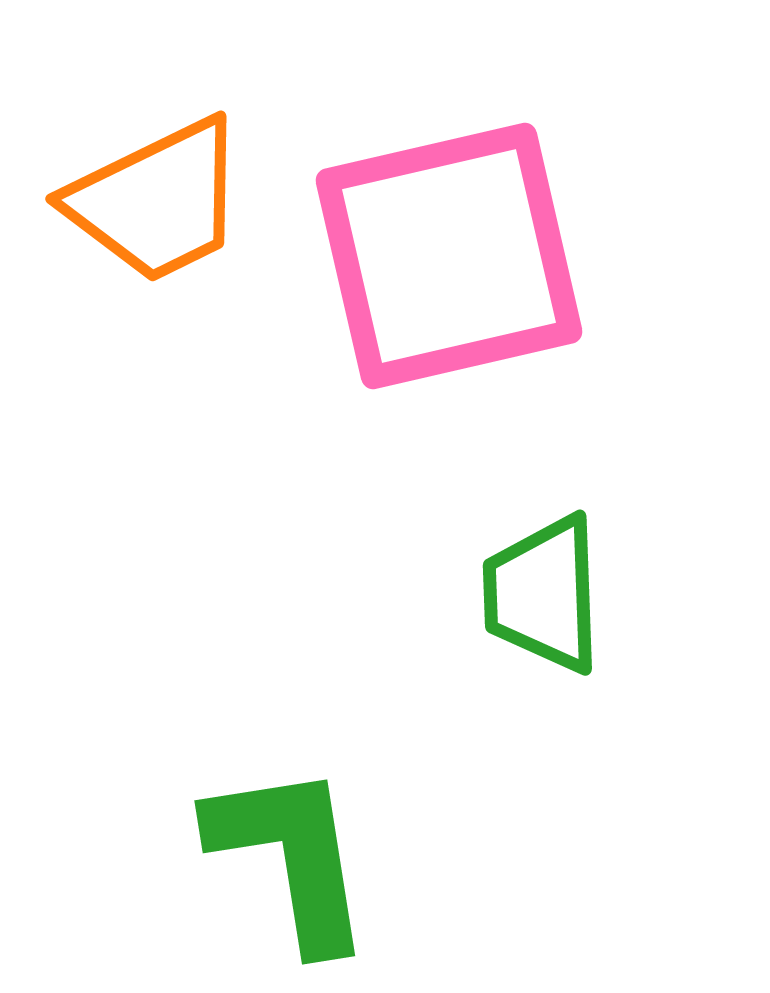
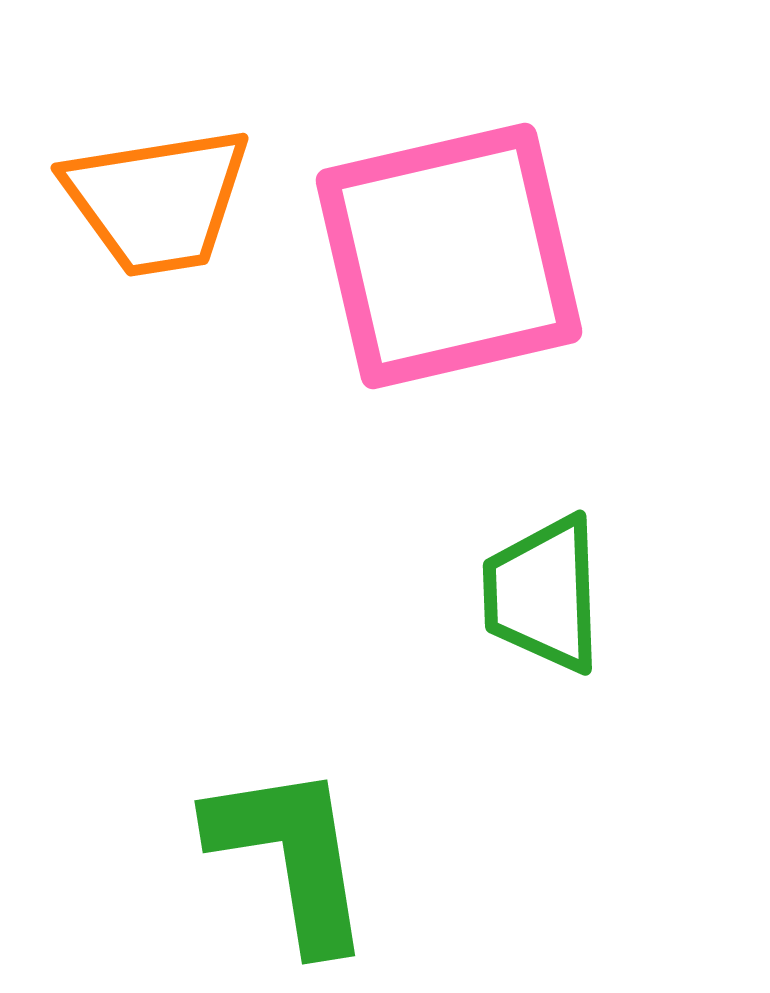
orange trapezoid: rotated 17 degrees clockwise
